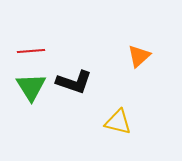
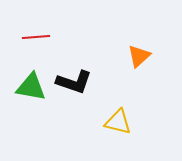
red line: moved 5 px right, 14 px up
green triangle: rotated 48 degrees counterclockwise
